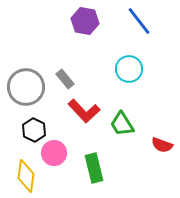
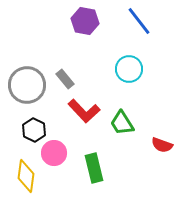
gray circle: moved 1 px right, 2 px up
green trapezoid: moved 1 px up
